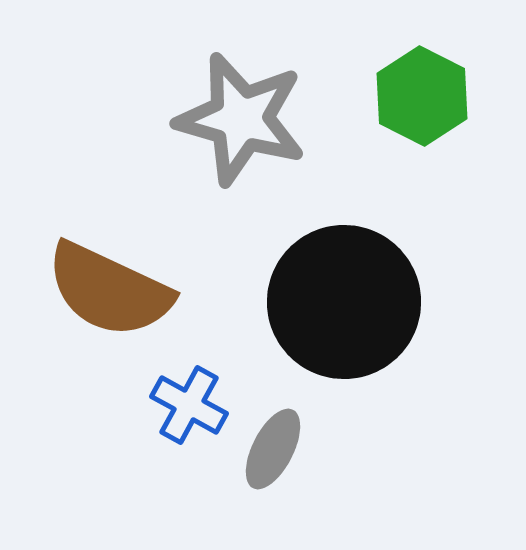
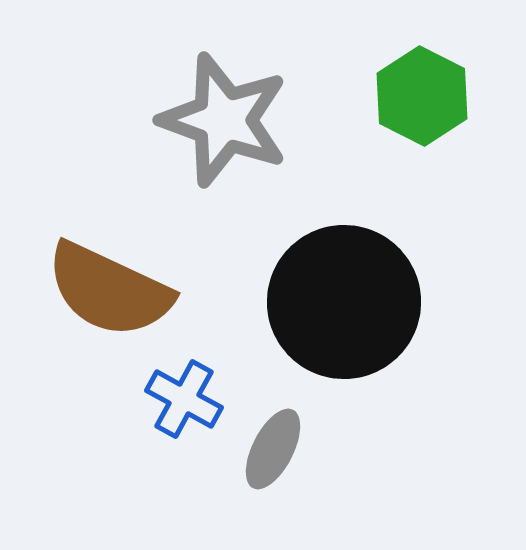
gray star: moved 17 px left, 1 px down; rotated 4 degrees clockwise
blue cross: moved 5 px left, 6 px up
